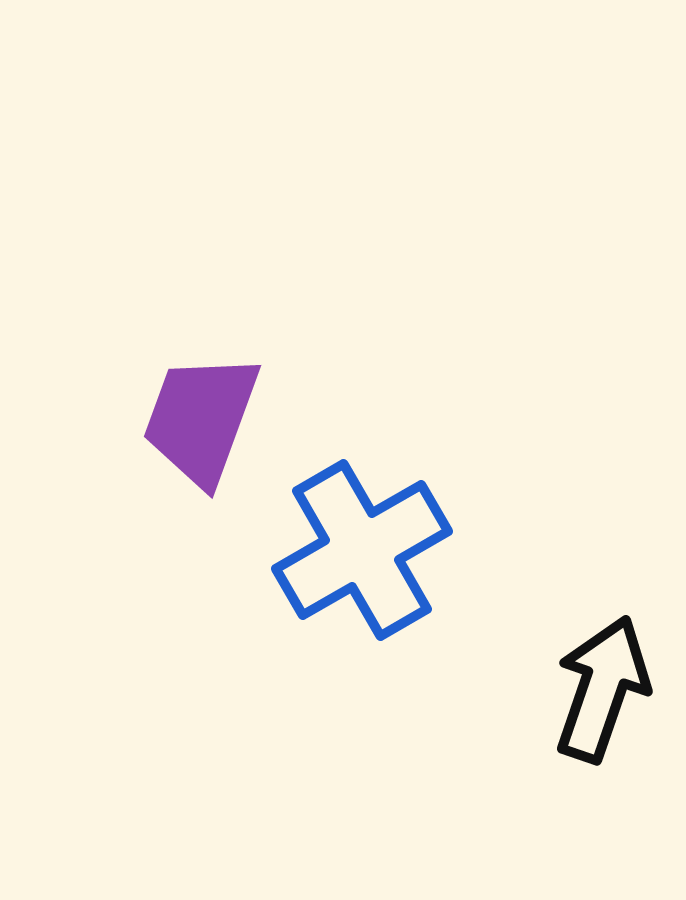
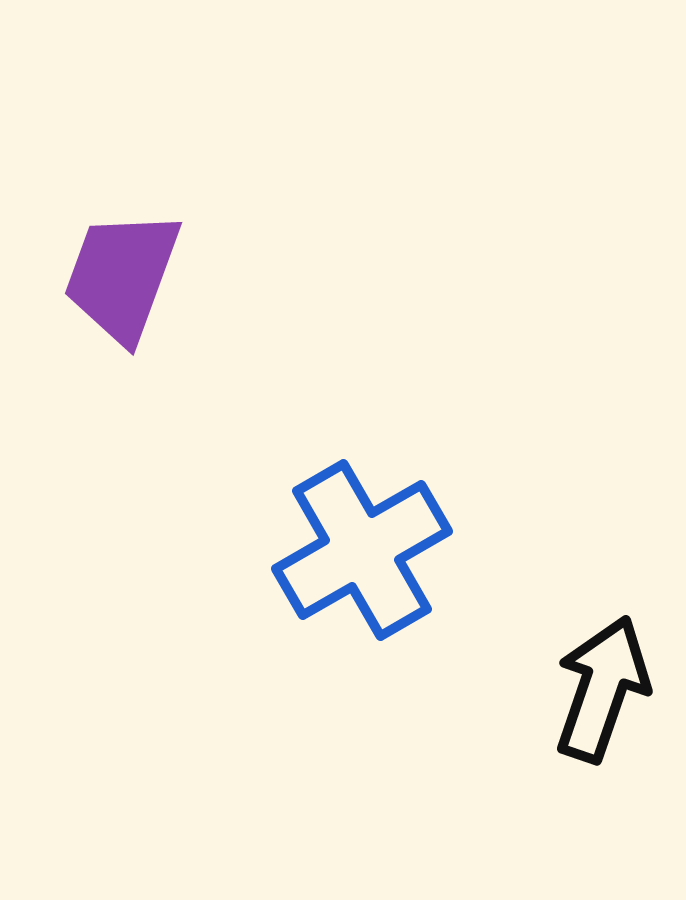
purple trapezoid: moved 79 px left, 143 px up
